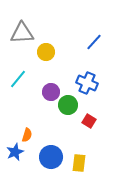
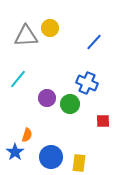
gray triangle: moved 4 px right, 3 px down
yellow circle: moved 4 px right, 24 px up
purple circle: moved 4 px left, 6 px down
green circle: moved 2 px right, 1 px up
red square: moved 14 px right; rotated 32 degrees counterclockwise
blue star: rotated 12 degrees counterclockwise
